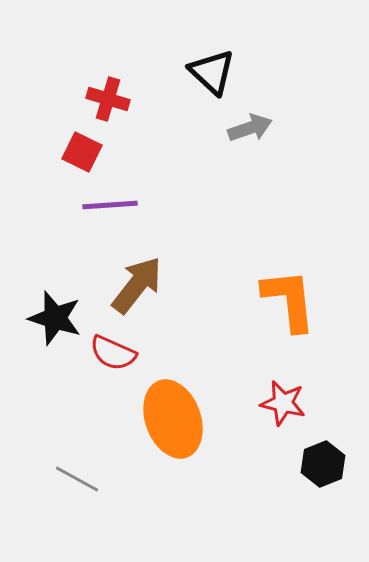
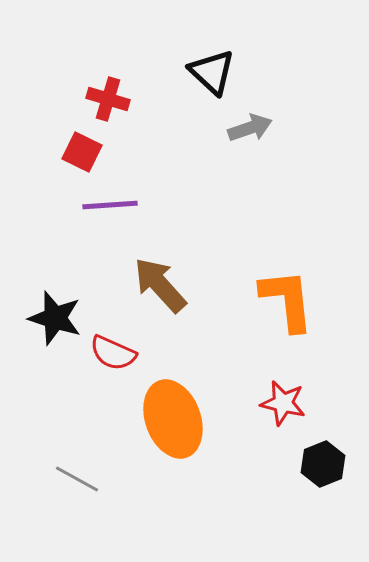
brown arrow: moved 23 px right; rotated 80 degrees counterclockwise
orange L-shape: moved 2 px left
